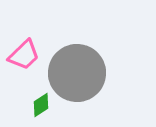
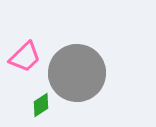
pink trapezoid: moved 1 px right, 2 px down
